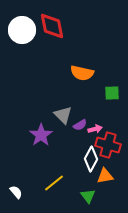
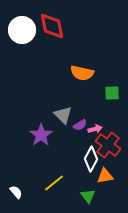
red cross: rotated 20 degrees clockwise
